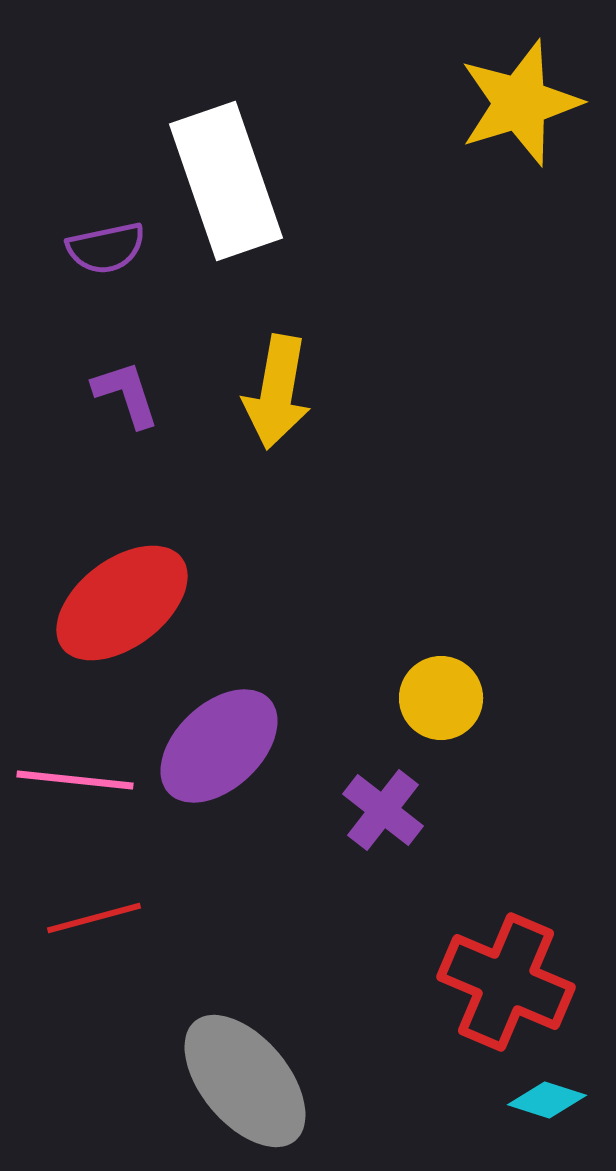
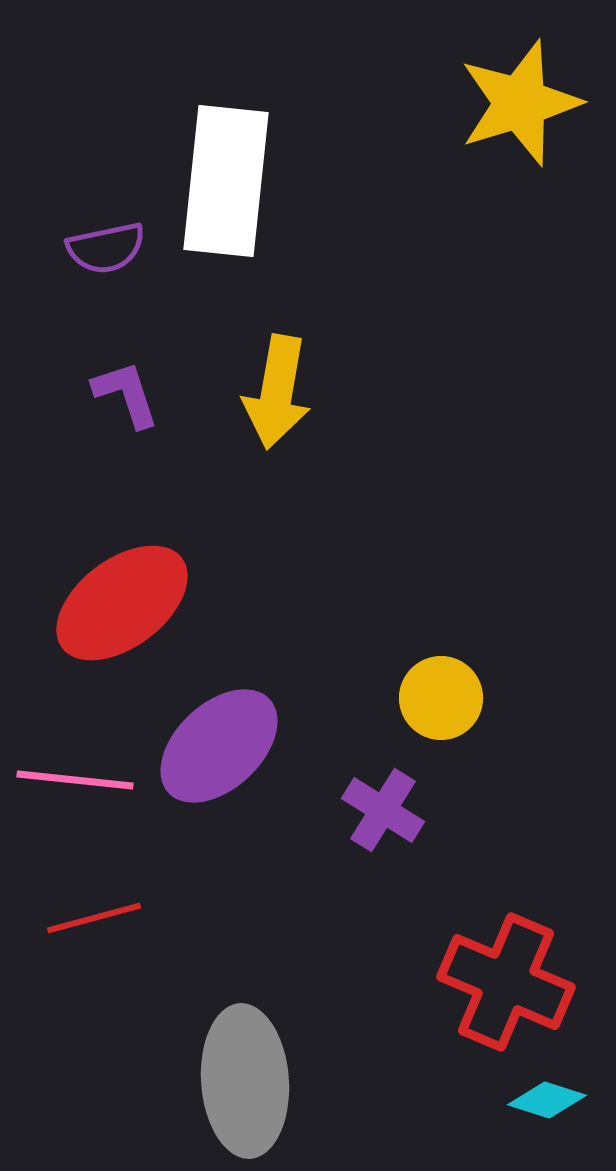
white rectangle: rotated 25 degrees clockwise
purple cross: rotated 6 degrees counterclockwise
gray ellipse: rotated 36 degrees clockwise
